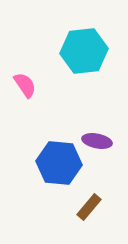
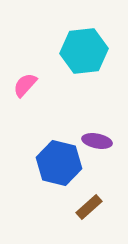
pink semicircle: rotated 104 degrees counterclockwise
blue hexagon: rotated 9 degrees clockwise
brown rectangle: rotated 8 degrees clockwise
